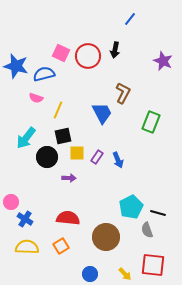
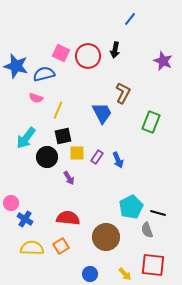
purple arrow: rotated 56 degrees clockwise
pink circle: moved 1 px down
yellow semicircle: moved 5 px right, 1 px down
